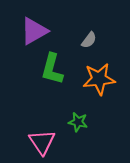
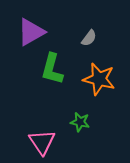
purple triangle: moved 3 px left, 1 px down
gray semicircle: moved 2 px up
orange star: rotated 20 degrees clockwise
green star: moved 2 px right
